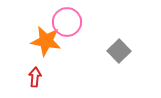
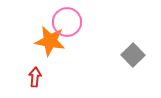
orange star: moved 4 px right
gray square: moved 14 px right, 4 px down
